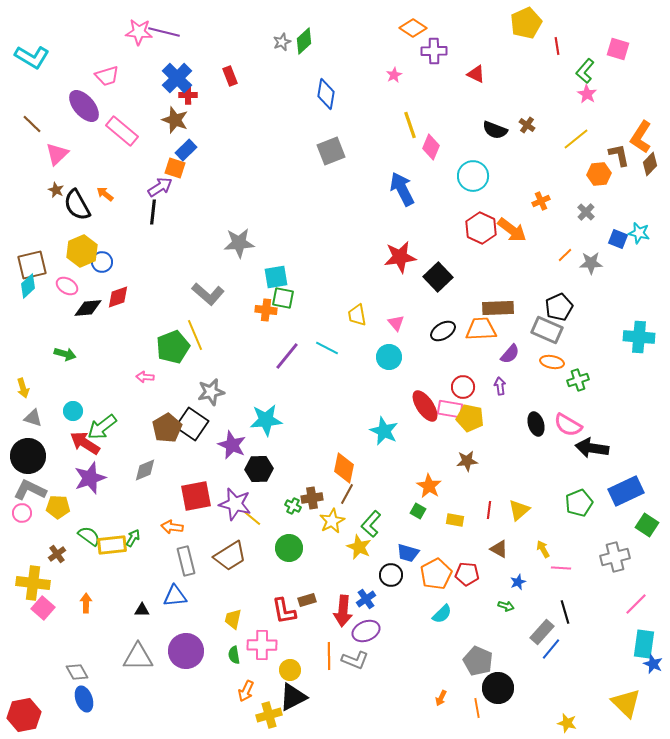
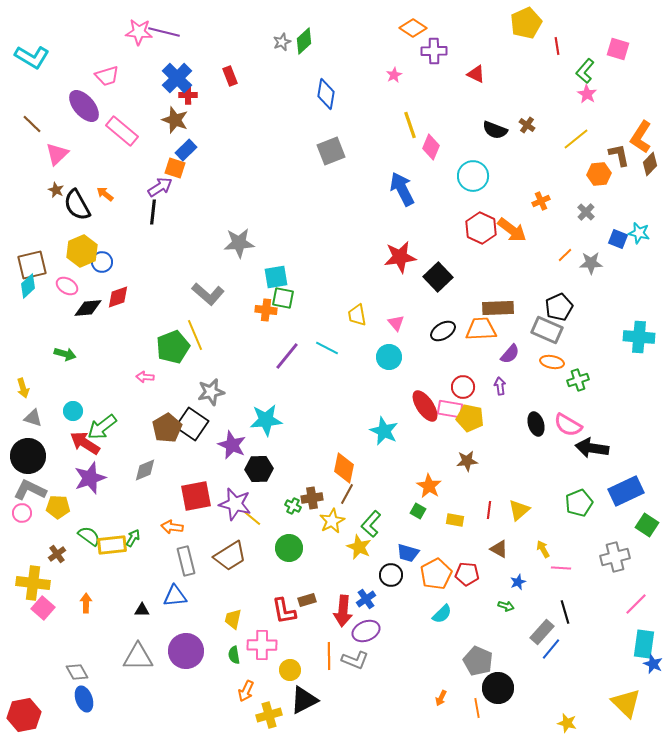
black triangle at (293, 697): moved 11 px right, 3 px down
